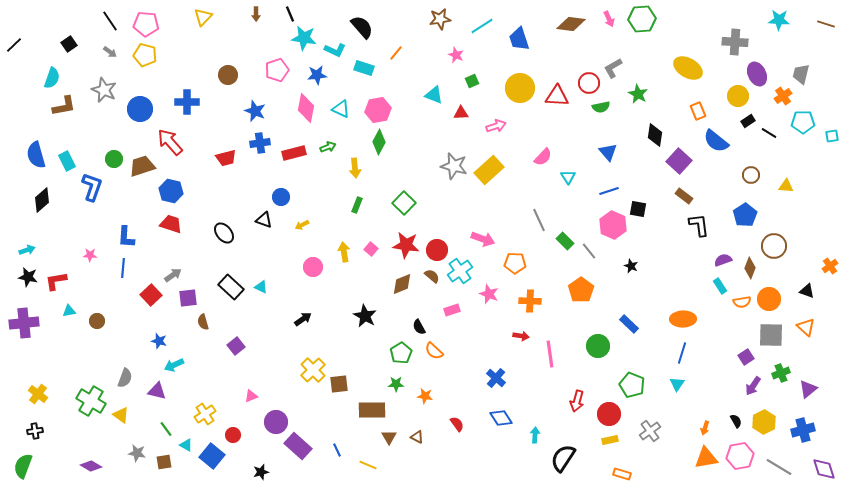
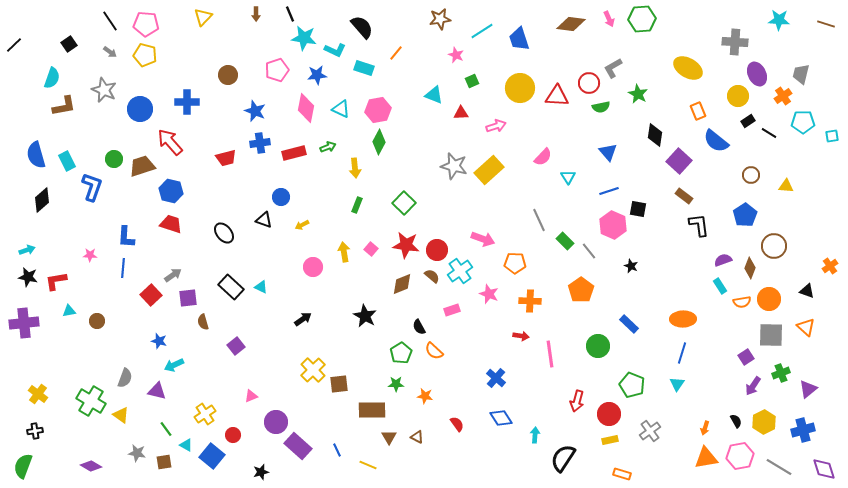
cyan line at (482, 26): moved 5 px down
